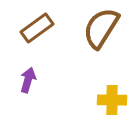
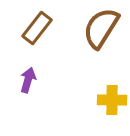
brown rectangle: rotated 16 degrees counterclockwise
